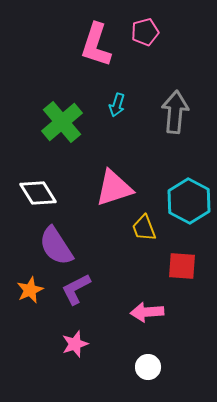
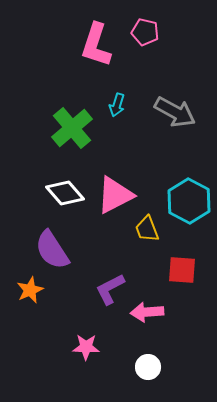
pink pentagon: rotated 28 degrees clockwise
gray arrow: rotated 114 degrees clockwise
green cross: moved 10 px right, 6 px down
pink triangle: moved 1 px right, 7 px down; rotated 9 degrees counterclockwise
white diamond: moved 27 px right; rotated 9 degrees counterclockwise
yellow trapezoid: moved 3 px right, 1 px down
purple semicircle: moved 4 px left, 4 px down
red square: moved 4 px down
purple L-shape: moved 34 px right
pink star: moved 11 px right, 3 px down; rotated 20 degrees clockwise
